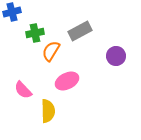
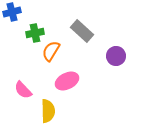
gray rectangle: moved 2 px right; rotated 70 degrees clockwise
